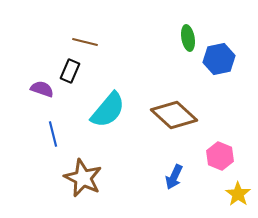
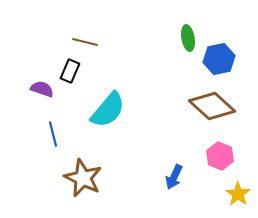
brown diamond: moved 38 px right, 9 px up
